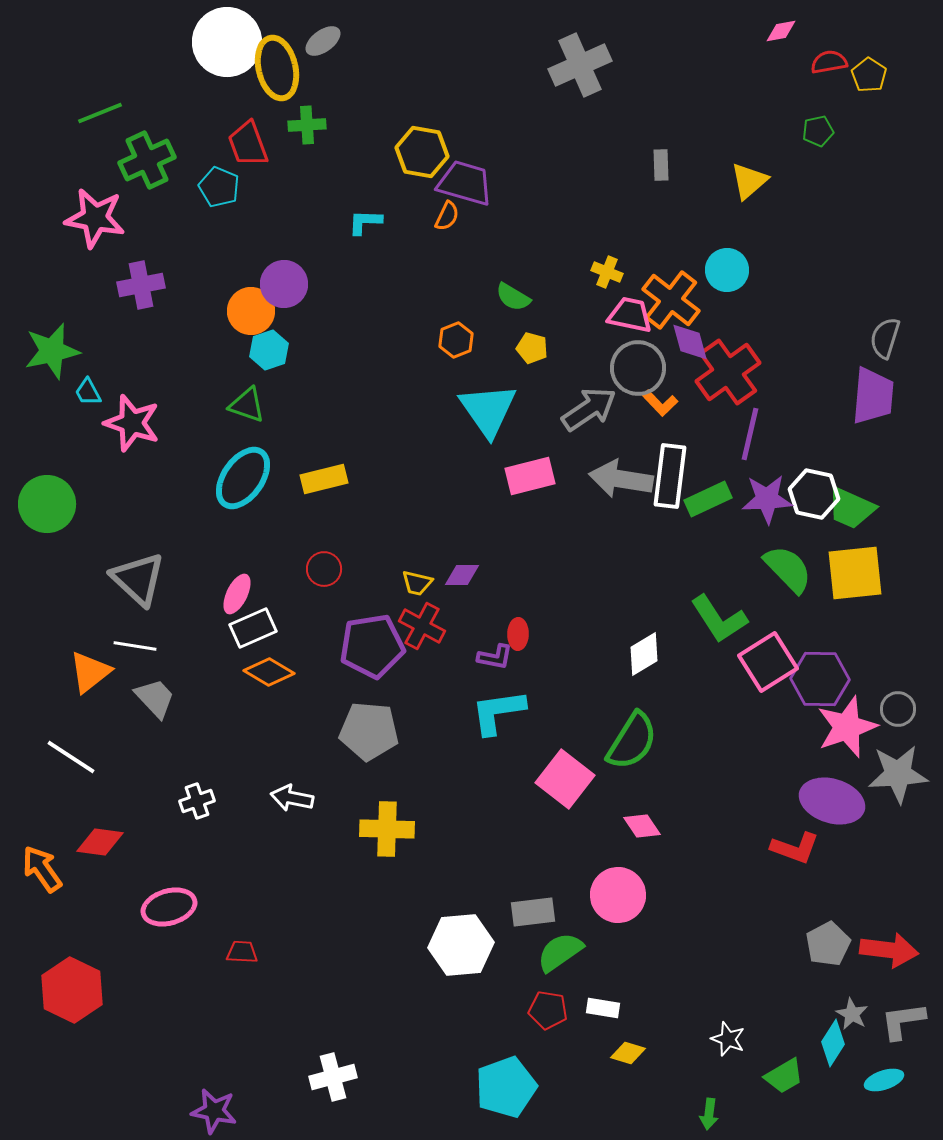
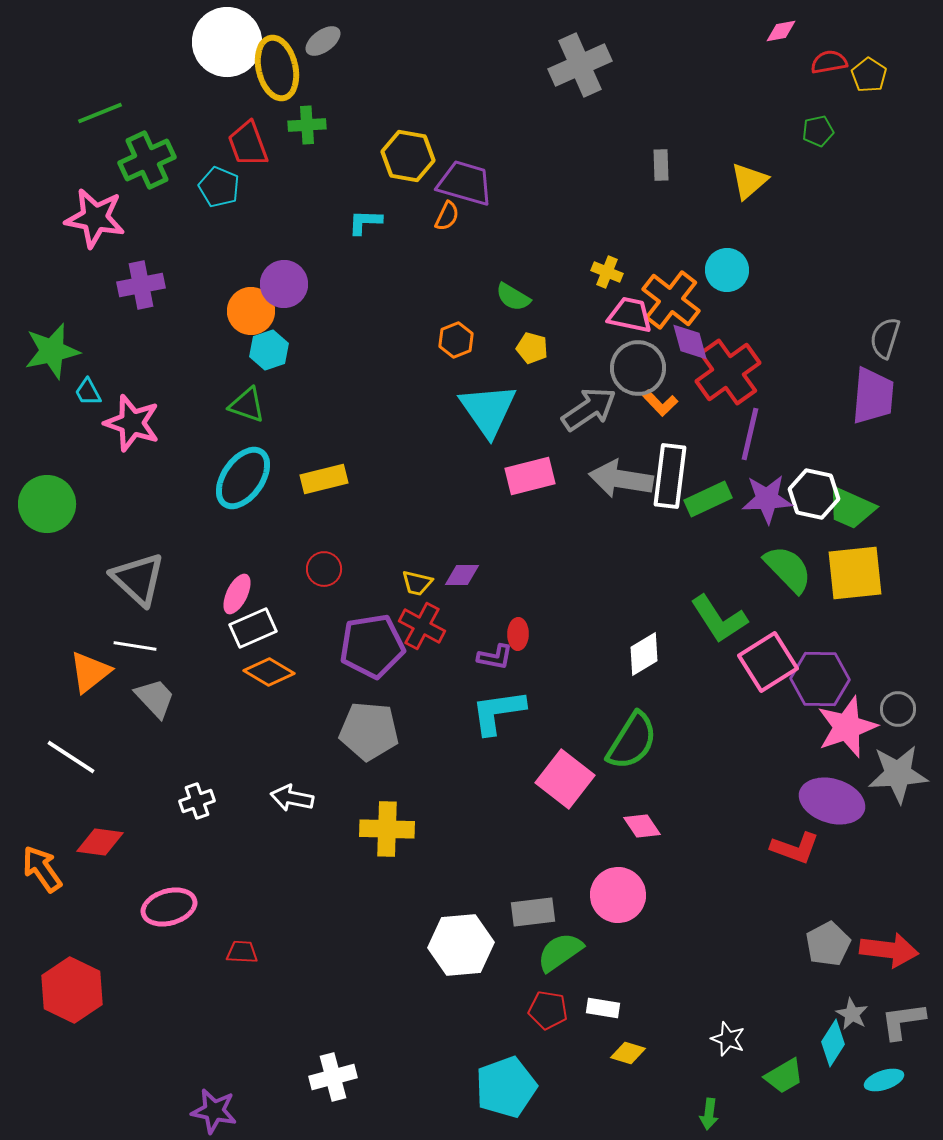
yellow hexagon at (422, 152): moved 14 px left, 4 px down
